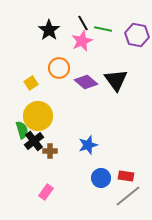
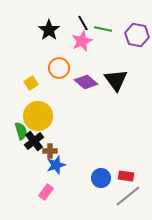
green semicircle: moved 1 px left, 1 px down
blue star: moved 32 px left, 20 px down
